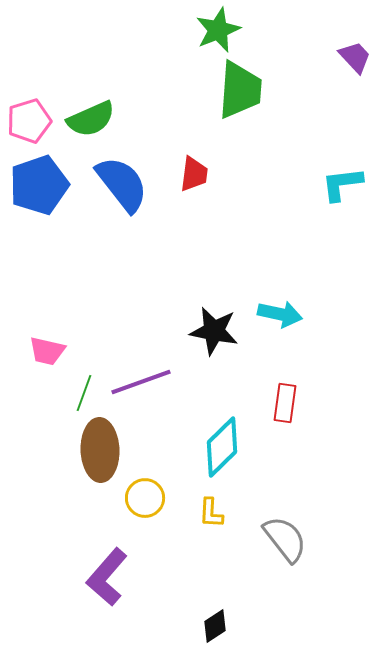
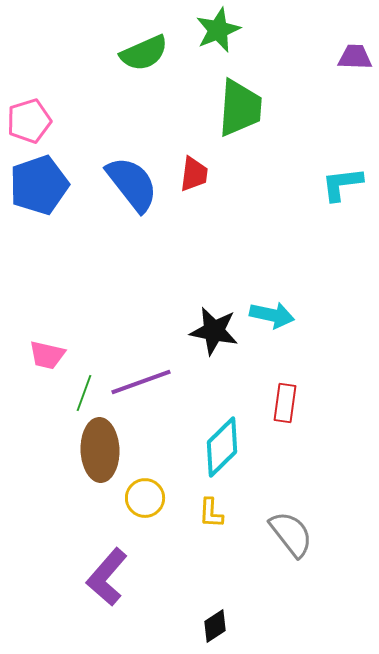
purple trapezoid: rotated 45 degrees counterclockwise
green trapezoid: moved 18 px down
green semicircle: moved 53 px right, 66 px up
blue semicircle: moved 10 px right
cyan arrow: moved 8 px left, 1 px down
pink trapezoid: moved 4 px down
gray semicircle: moved 6 px right, 5 px up
